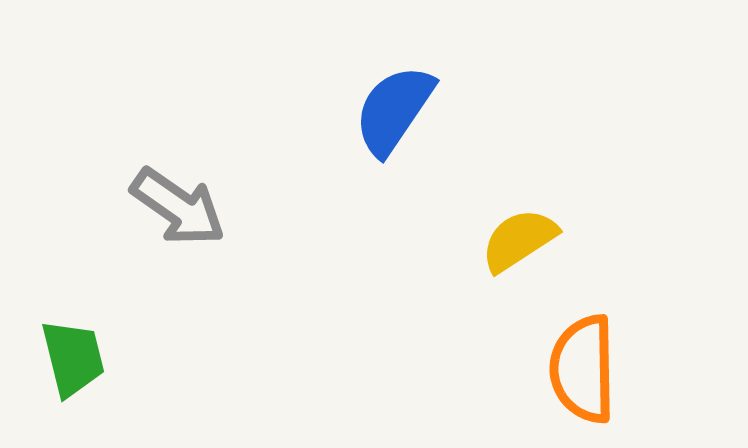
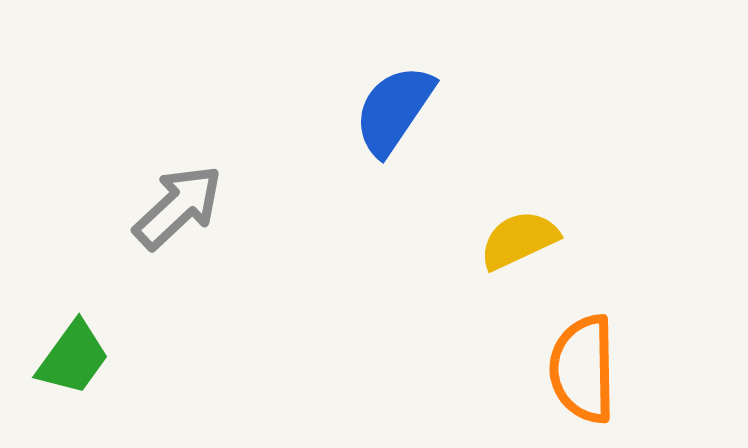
gray arrow: rotated 78 degrees counterclockwise
yellow semicircle: rotated 8 degrees clockwise
green trapezoid: rotated 50 degrees clockwise
